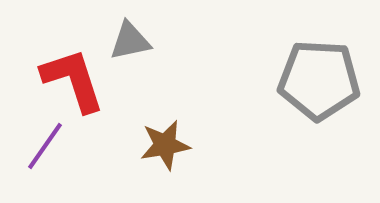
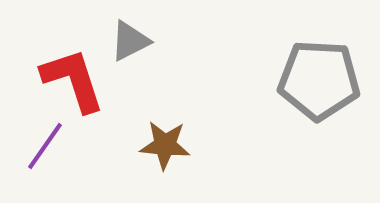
gray triangle: rotated 15 degrees counterclockwise
brown star: rotated 15 degrees clockwise
